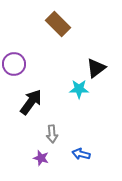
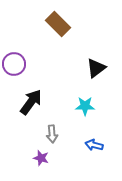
cyan star: moved 6 px right, 17 px down
blue arrow: moved 13 px right, 9 px up
